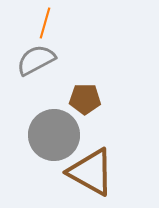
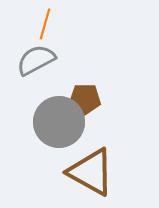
orange line: moved 1 px down
gray circle: moved 5 px right, 13 px up
